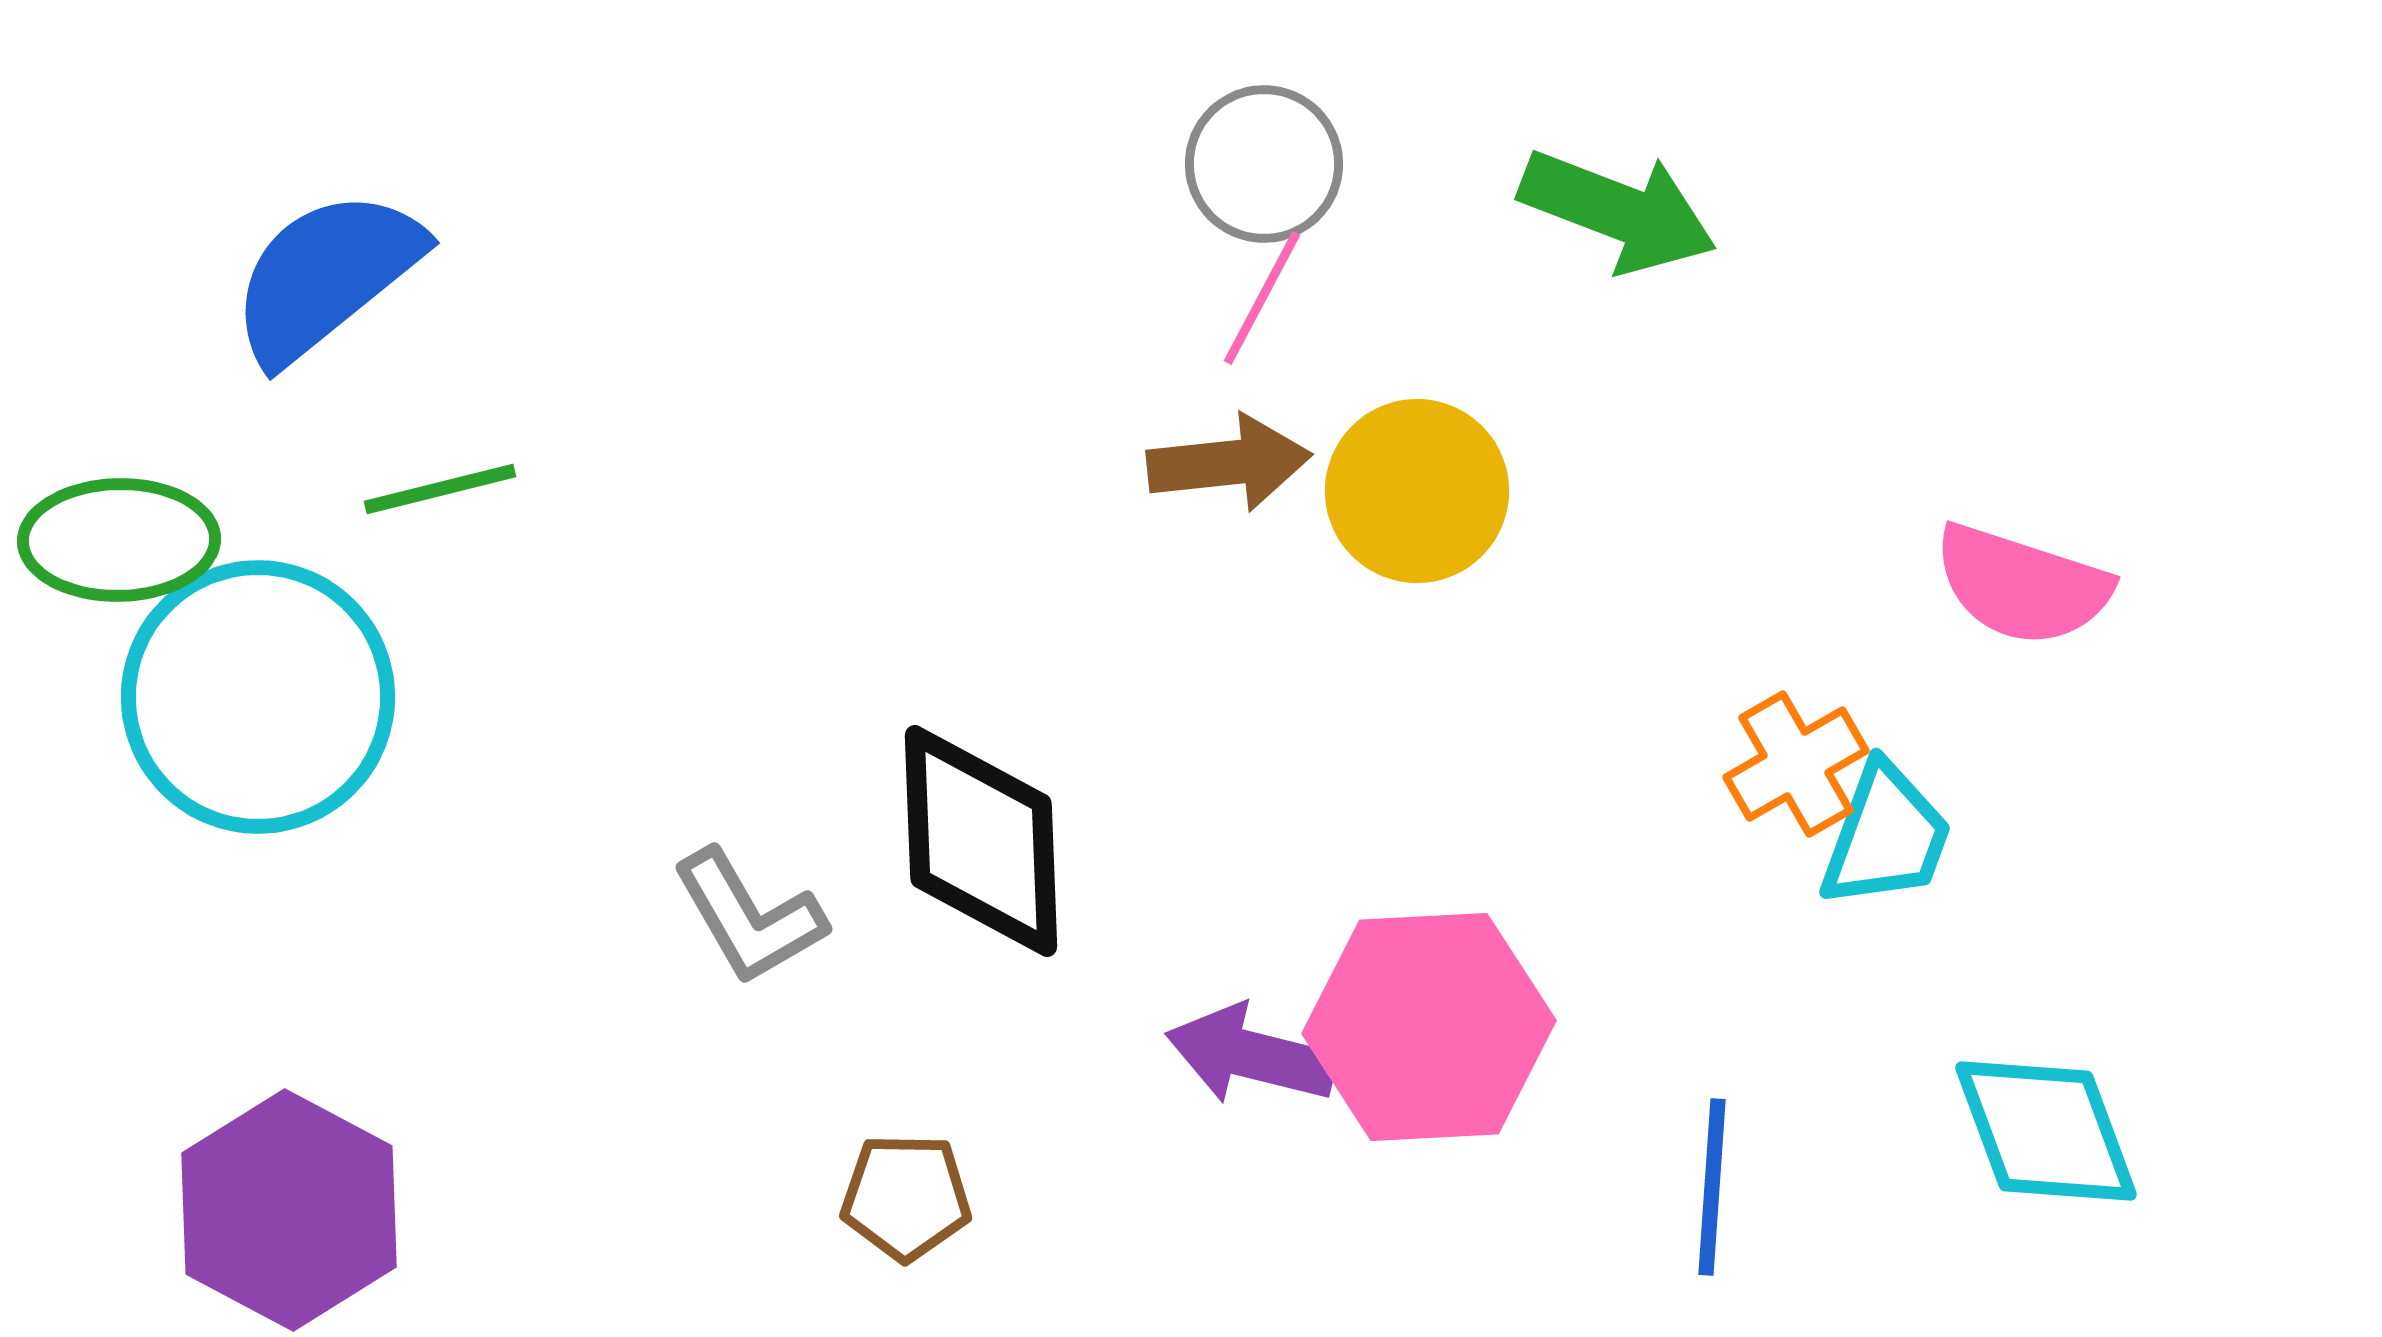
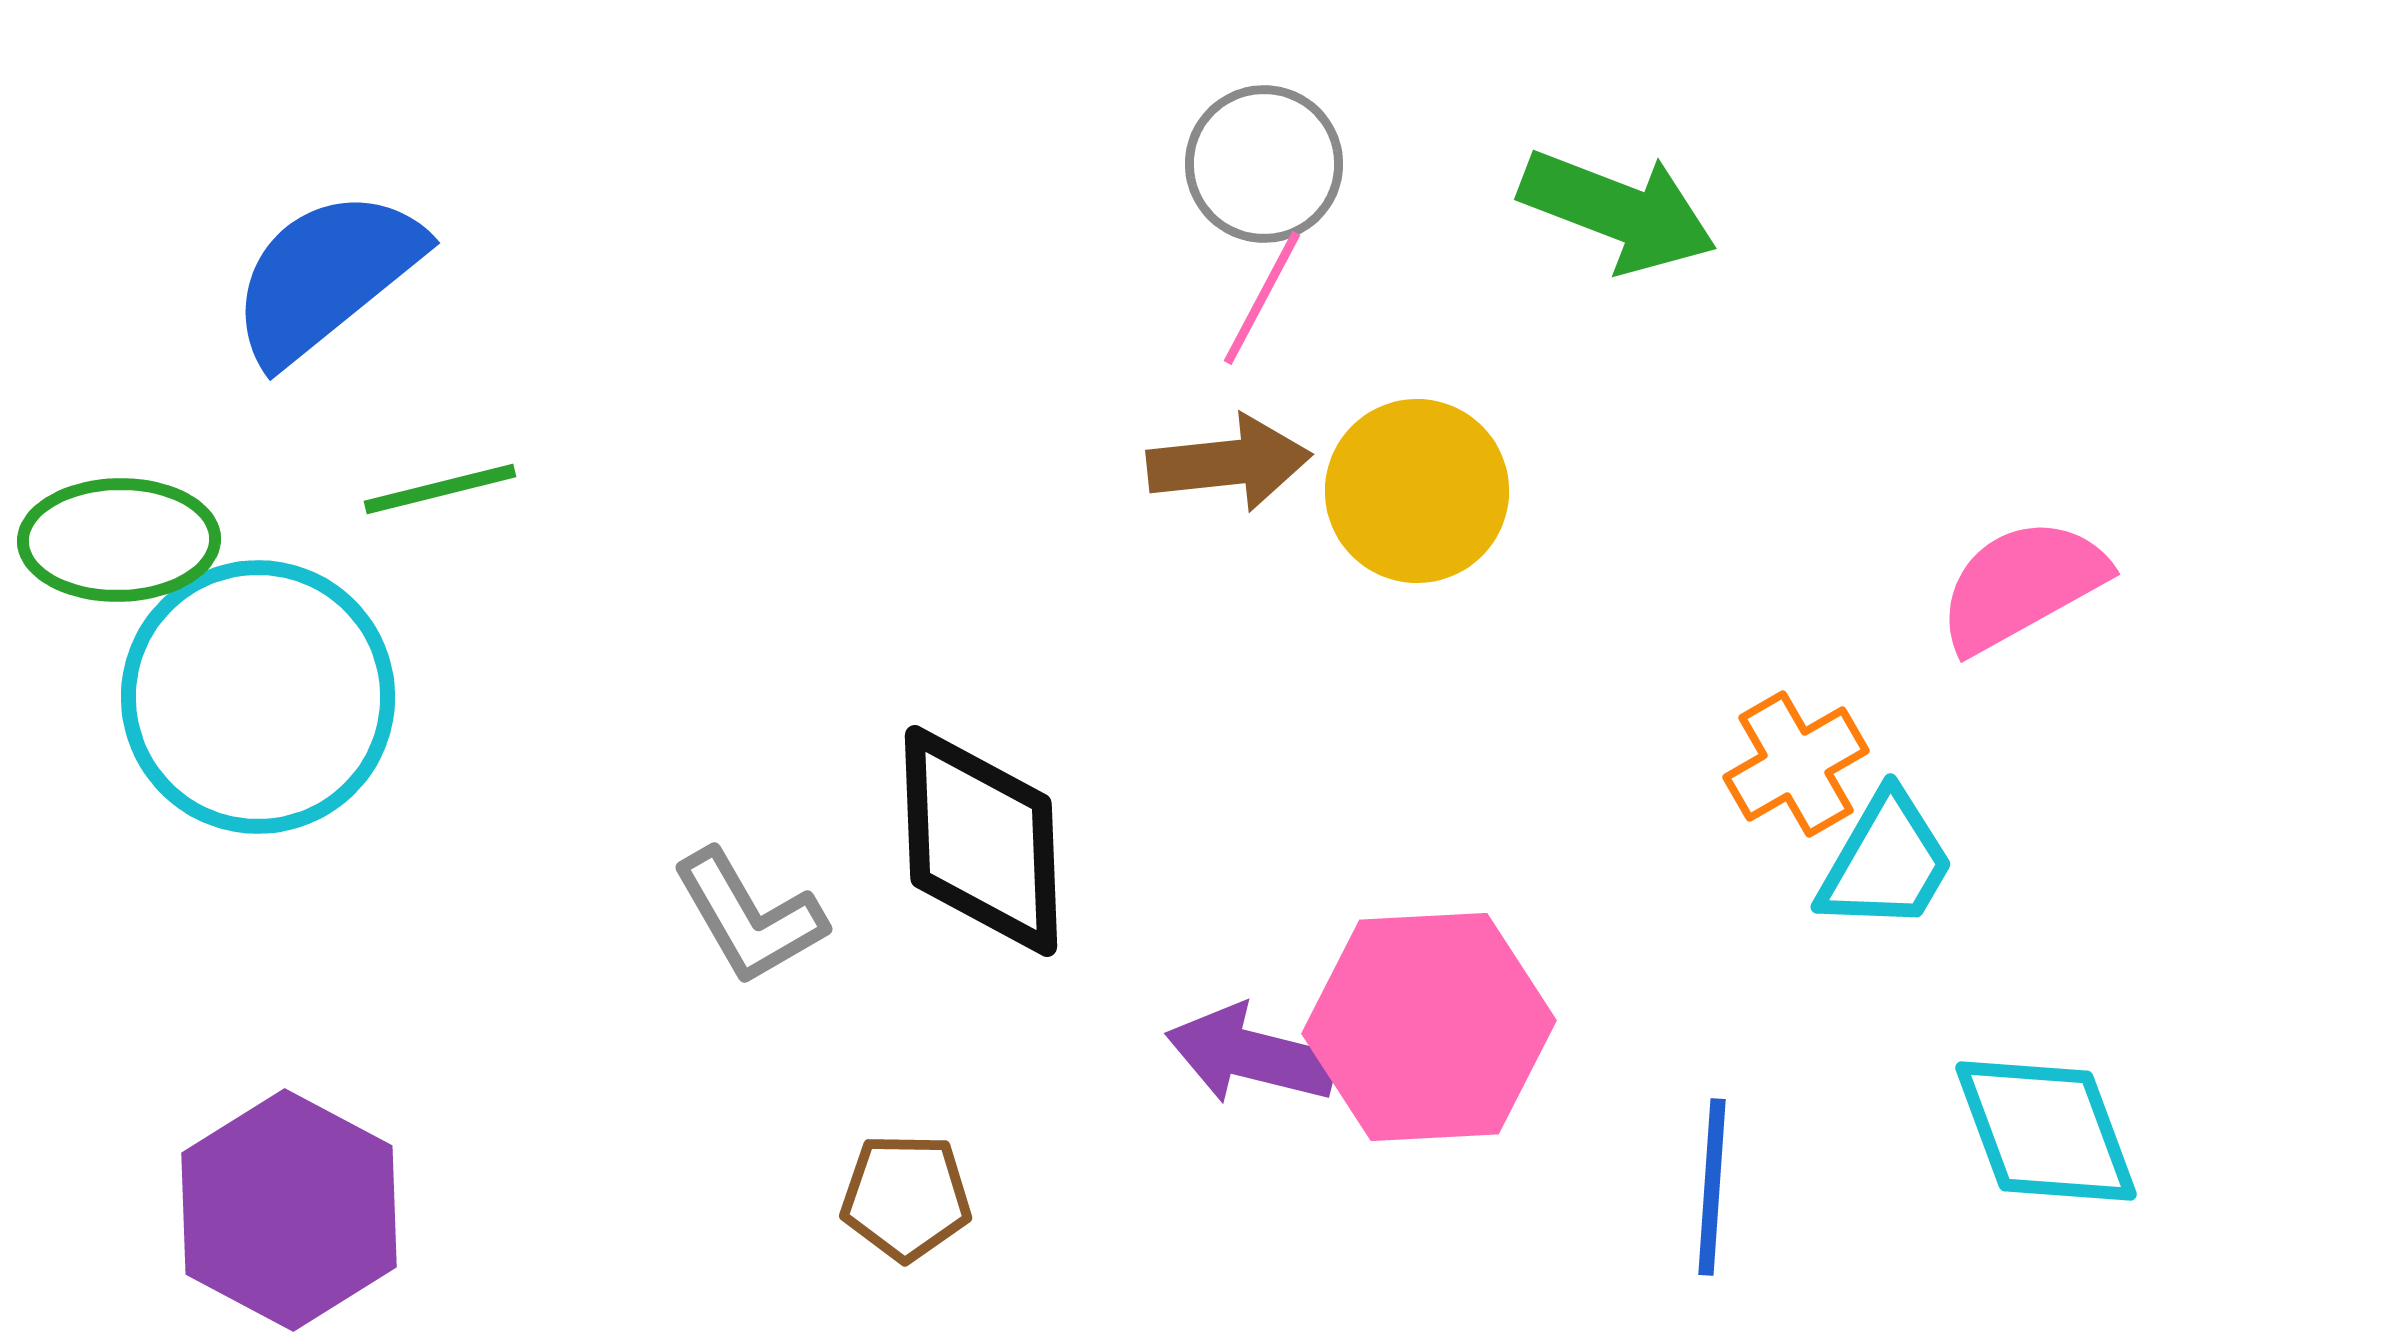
pink semicircle: rotated 133 degrees clockwise
cyan trapezoid: moved 26 px down; rotated 10 degrees clockwise
